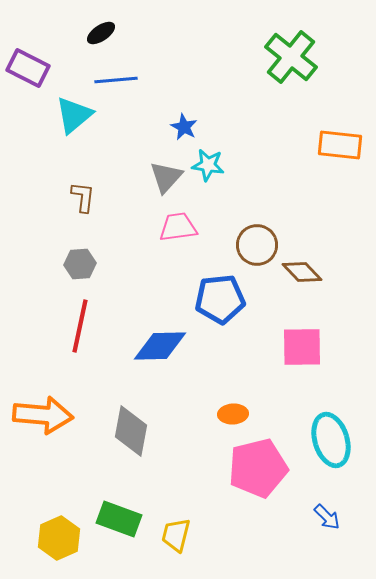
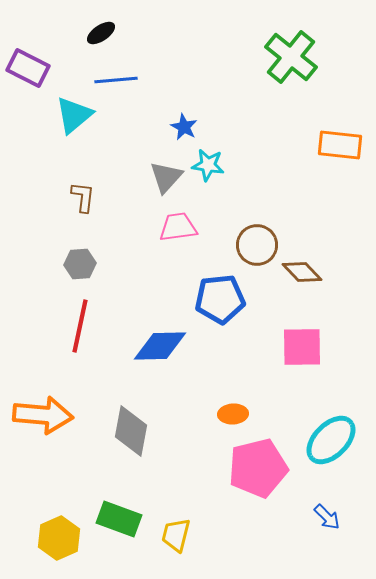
cyan ellipse: rotated 62 degrees clockwise
